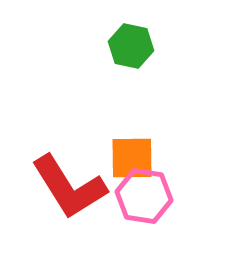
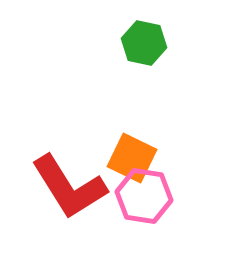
green hexagon: moved 13 px right, 3 px up
orange square: rotated 27 degrees clockwise
